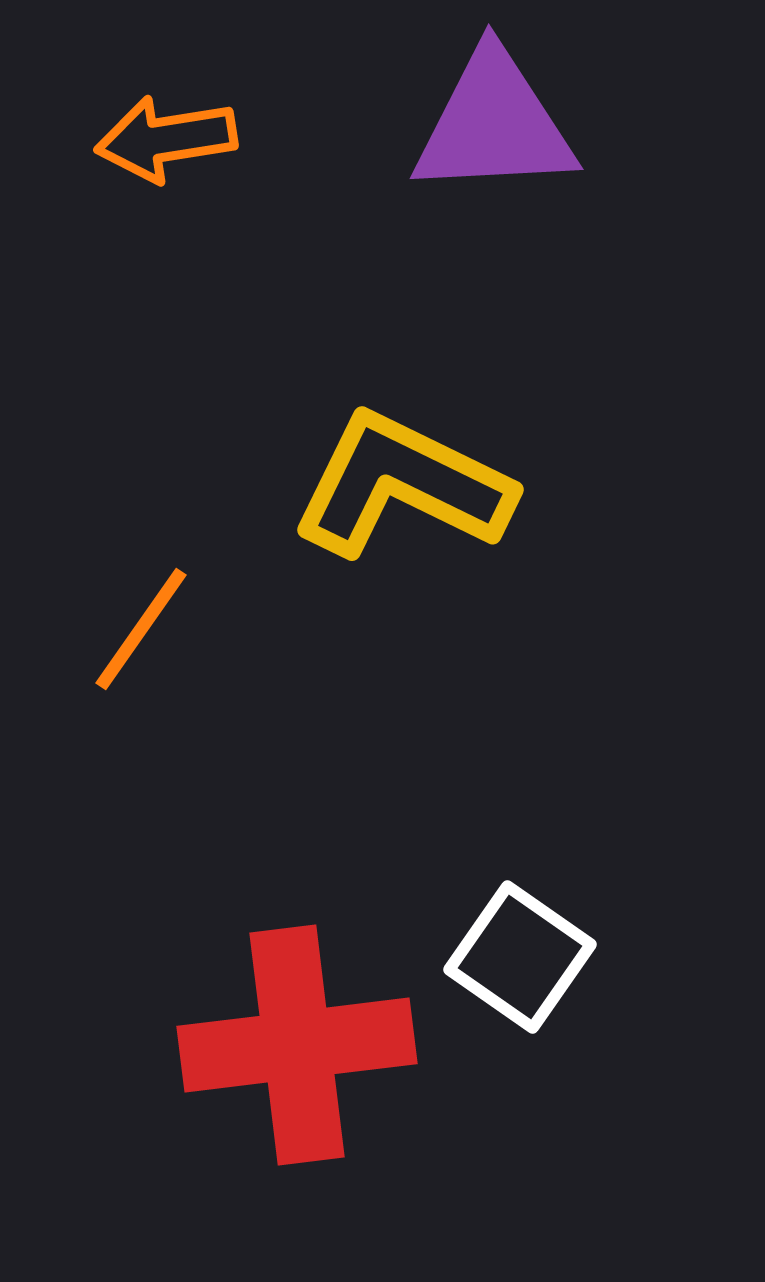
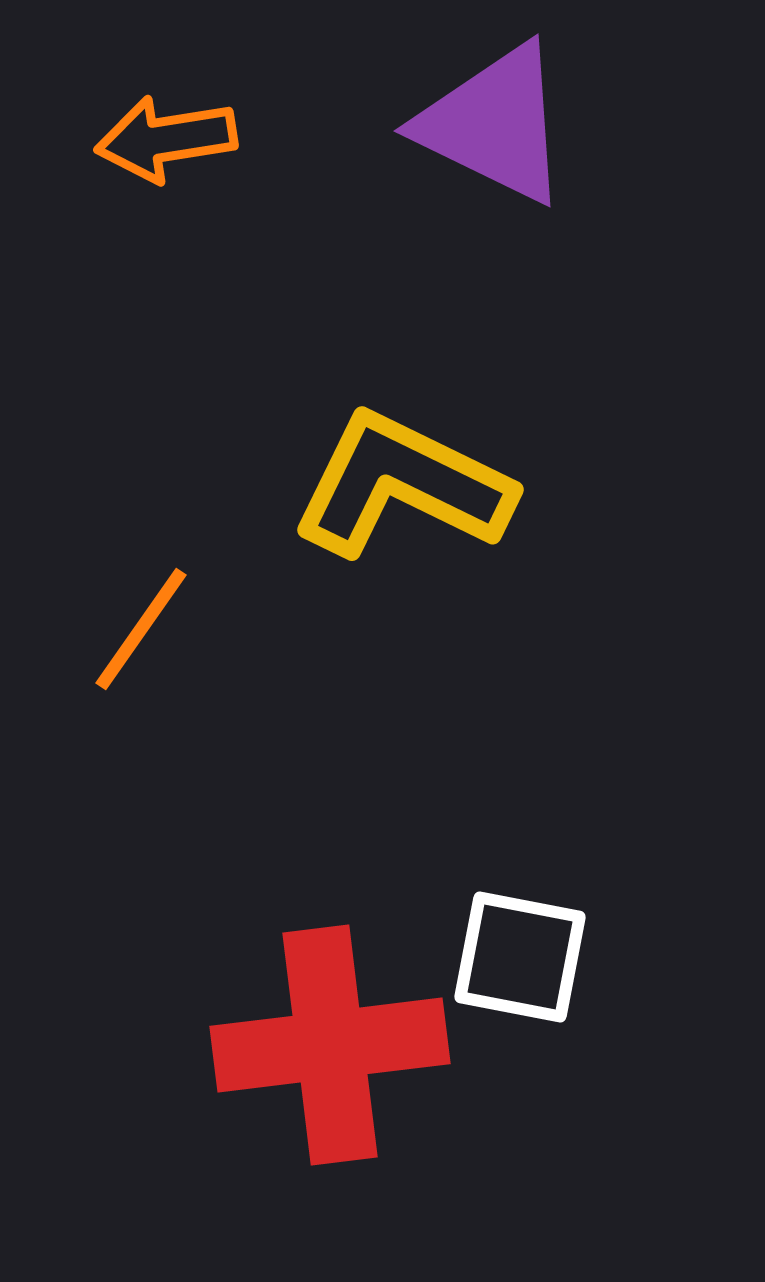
purple triangle: rotated 29 degrees clockwise
white square: rotated 24 degrees counterclockwise
red cross: moved 33 px right
